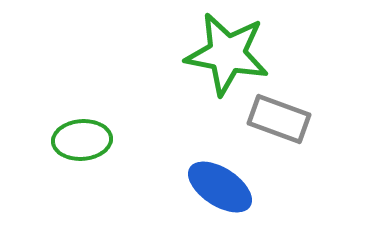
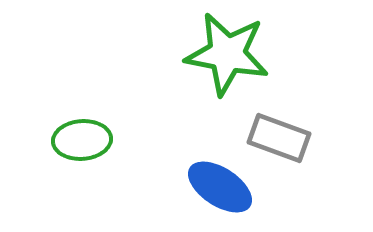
gray rectangle: moved 19 px down
